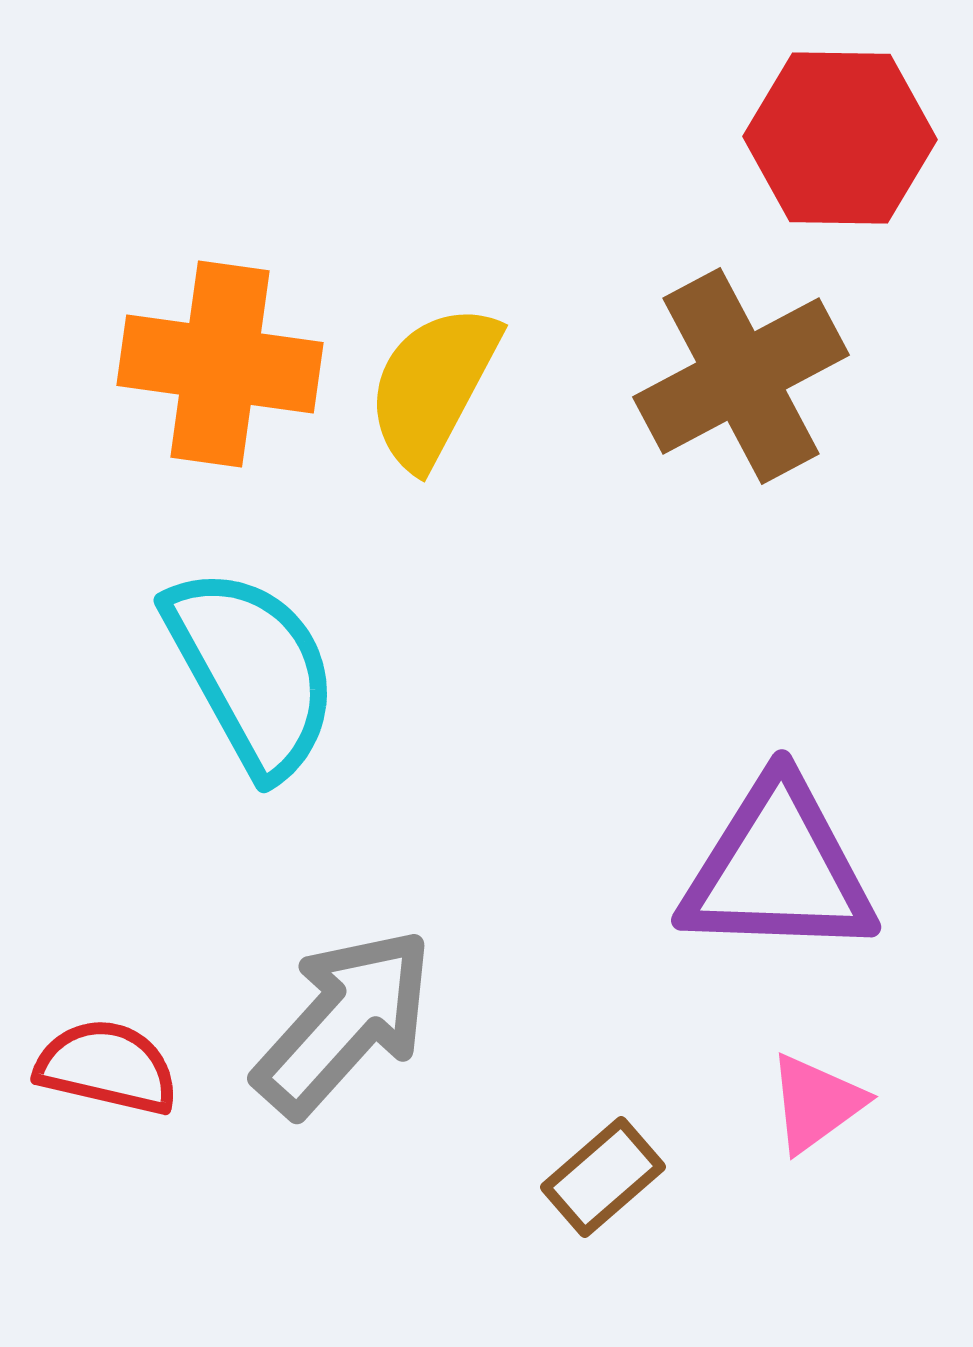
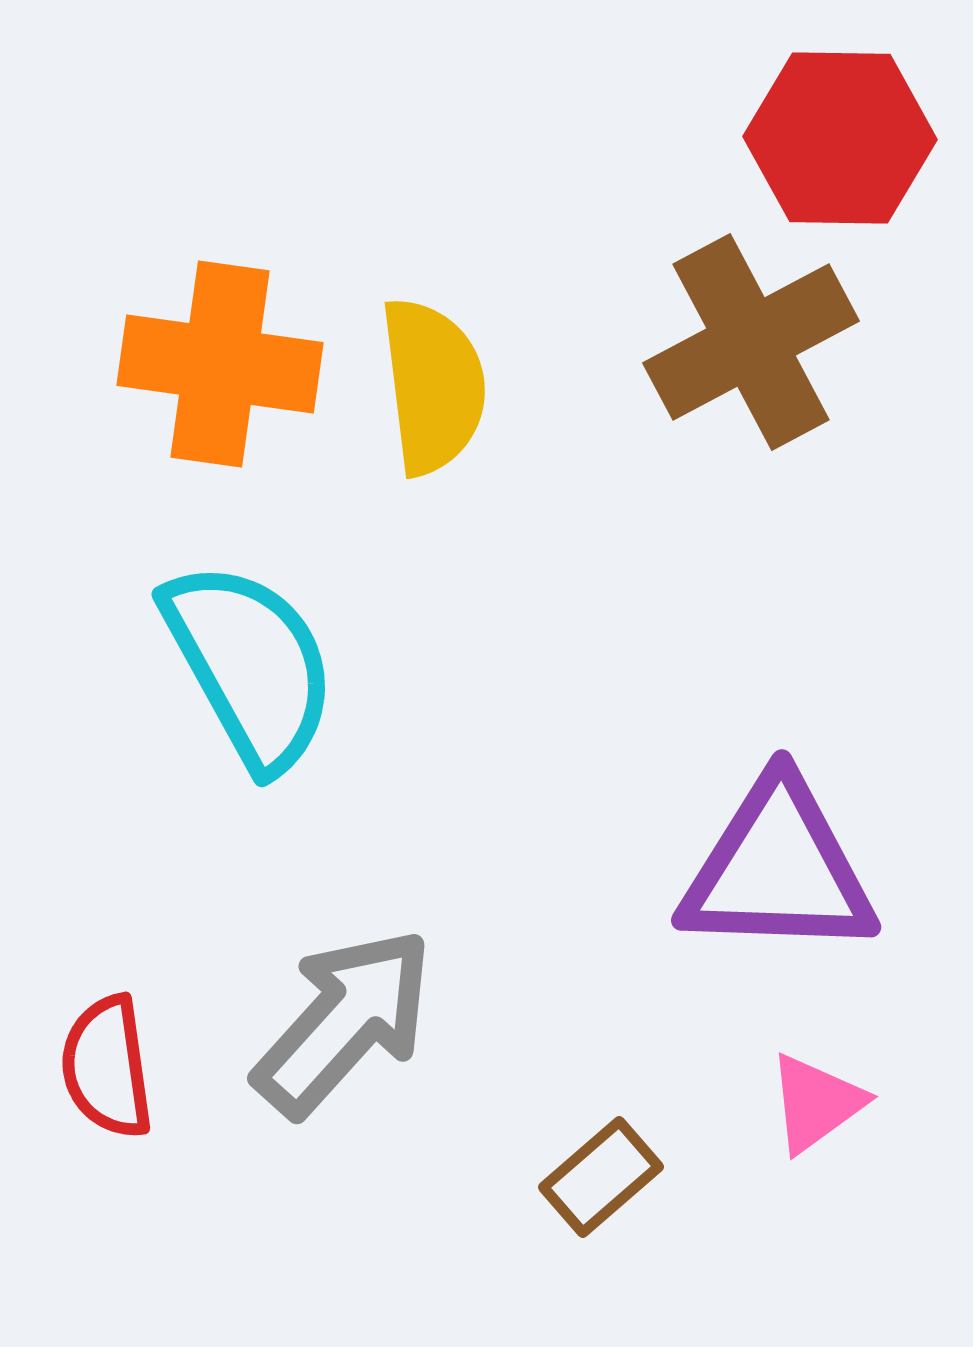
brown cross: moved 10 px right, 34 px up
yellow semicircle: rotated 145 degrees clockwise
cyan semicircle: moved 2 px left, 6 px up
red semicircle: rotated 111 degrees counterclockwise
brown rectangle: moved 2 px left
